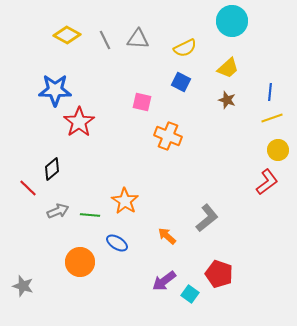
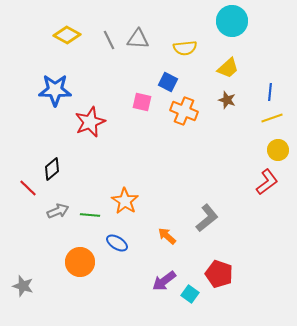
gray line: moved 4 px right
yellow semicircle: rotated 20 degrees clockwise
blue square: moved 13 px left
red star: moved 11 px right; rotated 12 degrees clockwise
orange cross: moved 16 px right, 25 px up
